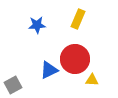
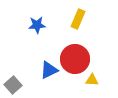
gray square: rotated 12 degrees counterclockwise
